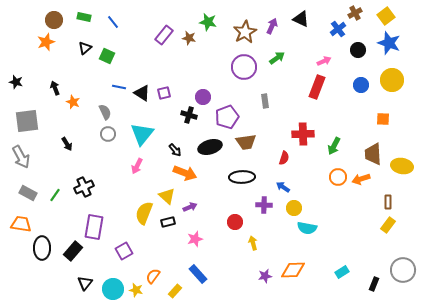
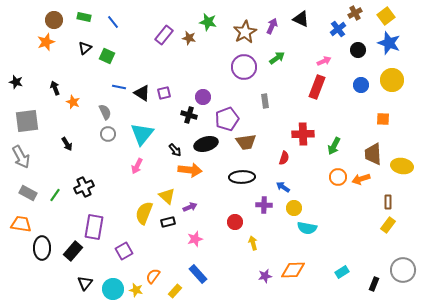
purple pentagon at (227, 117): moved 2 px down
black ellipse at (210, 147): moved 4 px left, 3 px up
orange arrow at (185, 173): moved 5 px right, 3 px up; rotated 15 degrees counterclockwise
